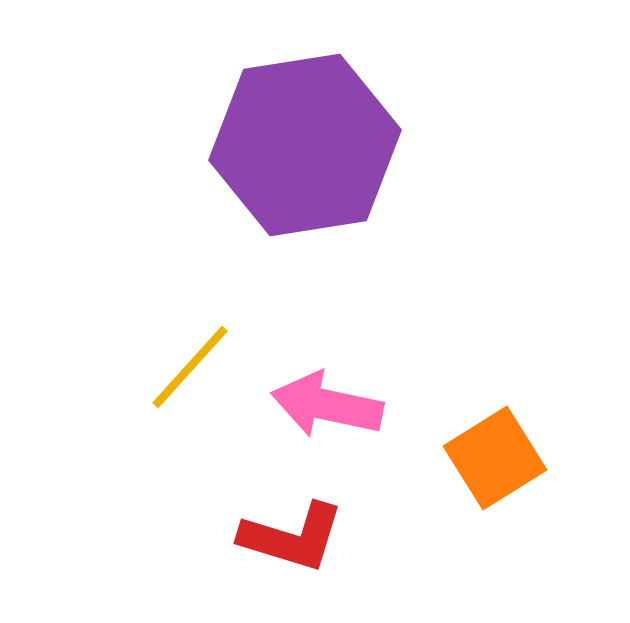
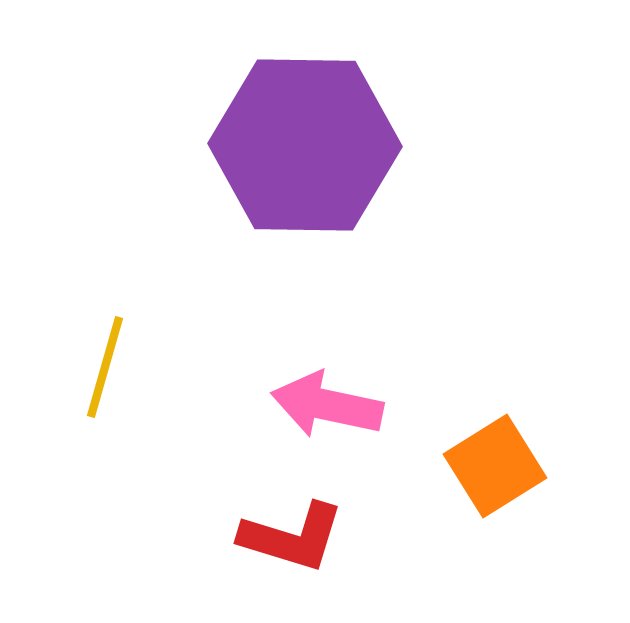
purple hexagon: rotated 10 degrees clockwise
yellow line: moved 85 px left; rotated 26 degrees counterclockwise
orange square: moved 8 px down
